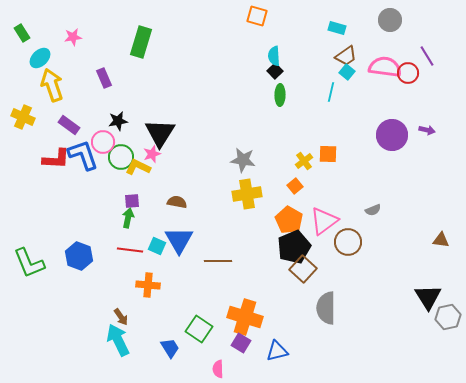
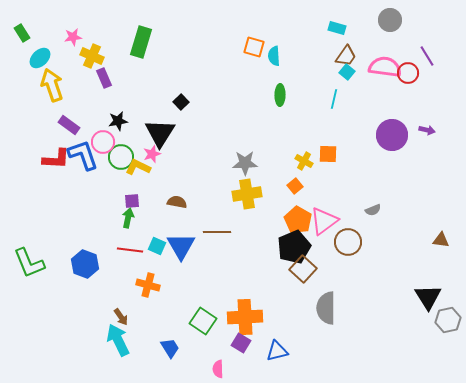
orange square at (257, 16): moved 3 px left, 31 px down
brown trapezoid at (346, 56): rotated 20 degrees counterclockwise
black square at (275, 71): moved 94 px left, 31 px down
cyan line at (331, 92): moved 3 px right, 7 px down
yellow cross at (23, 117): moved 69 px right, 61 px up
gray star at (243, 160): moved 2 px right, 3 px down; rotated 10 degrees counterclockwise
yellow cross at (304, 161): rotated 24 degrees counterclockwise
orange pentagon at (289, 220): moved 9 px right
blue triangle at (179, 240): moved 2 px right, 6 px down
blue hexagon at (79, 256): moved 6 px right, 8 px down
brown line at (218, 261): moved 1 px left, 29 px up
orange cross at (148, 285): rotated 10 degrees clockwise
orange cross at (245, 317): rotated 20 degrees counterclockwise
gray hexagon at (448, 317): moved 3 px down
green square at (199, 329): moved 4 px right, 8 px up
